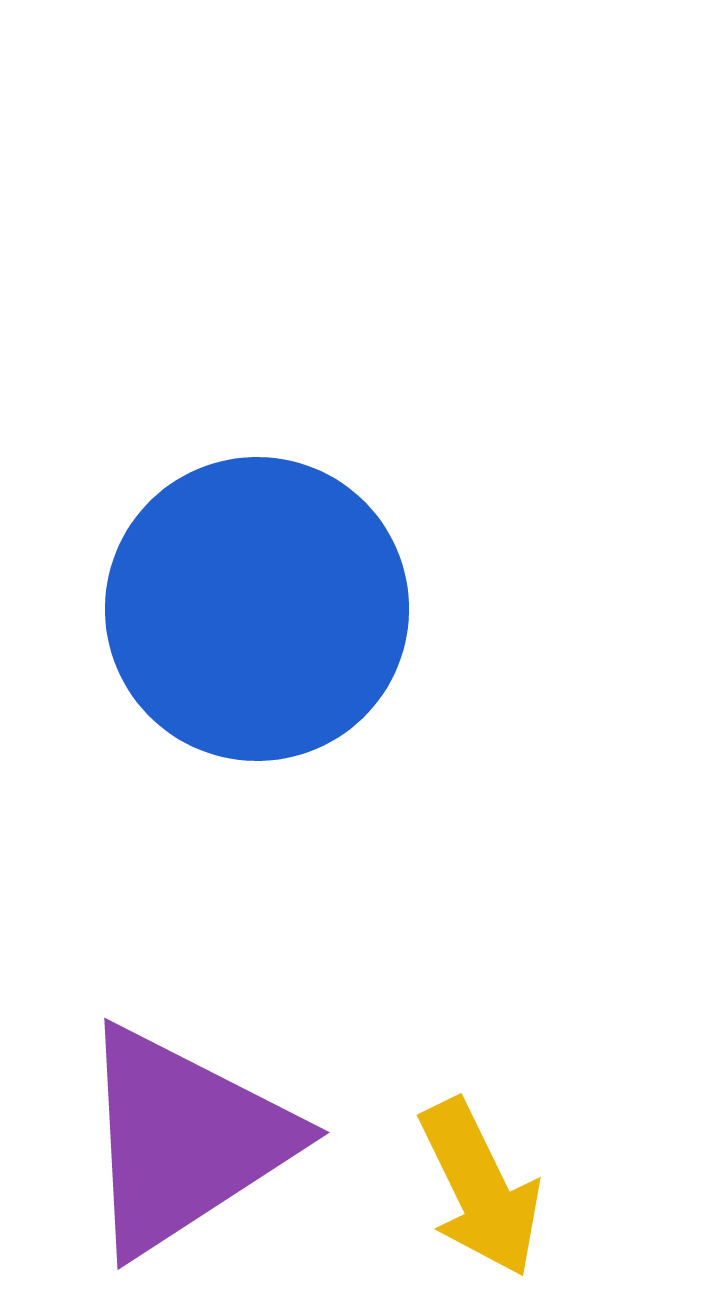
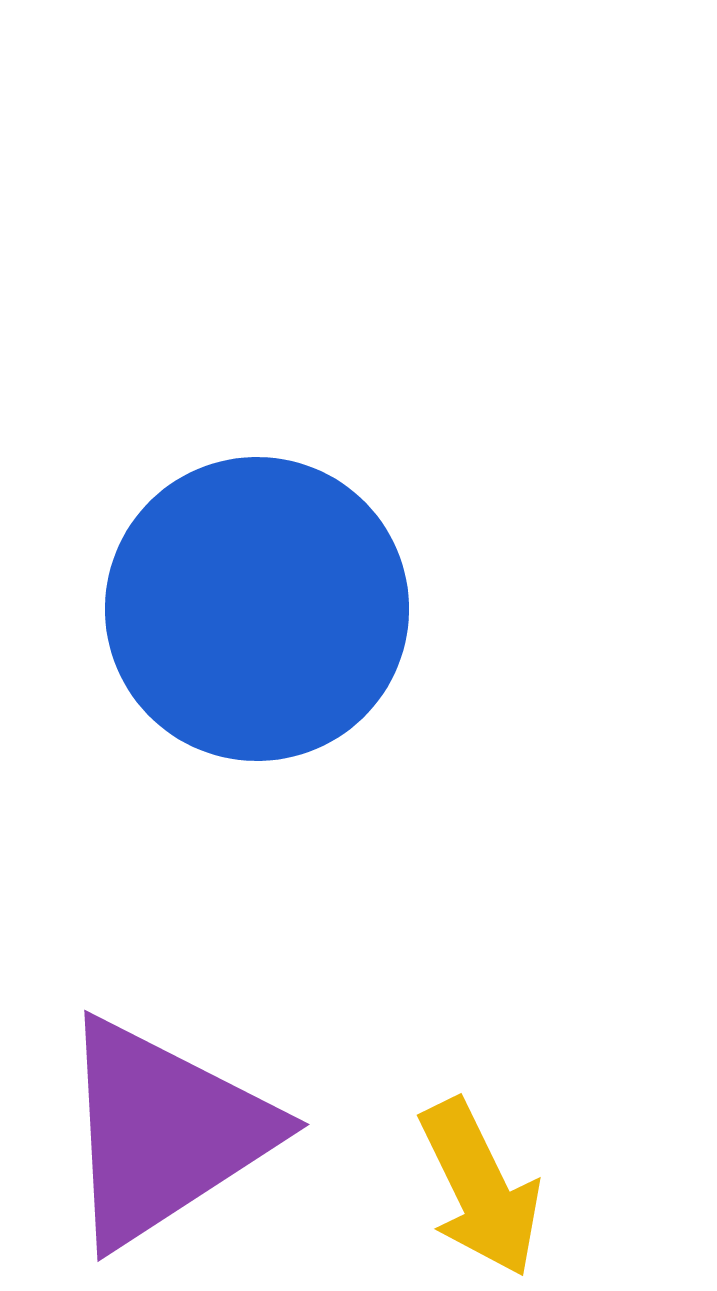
purple triangle: moved 20 px left, 8 px up
